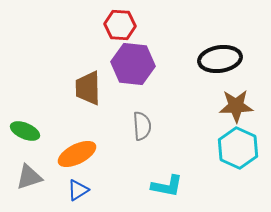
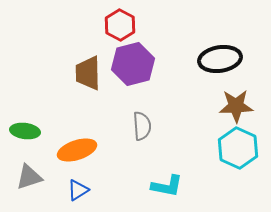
red hexagon: rotated 24 degrees clockwise
purple hexagon: rotated 21 degrees counterclockwise
brown trapezoid: moved 15 px up
green ellipse: rotated 16 degrees counterclockwise
orange ellipse: moved 4 px up; rotated 9 degrees clockwise
